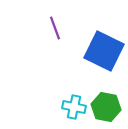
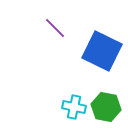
purple line: rotated 25 degrees counterclockwise
blue square: moved 2 px left
